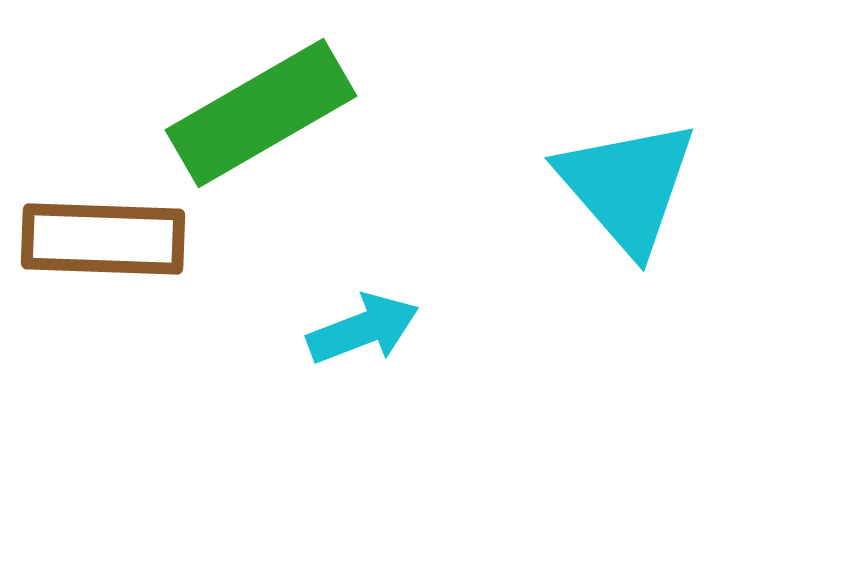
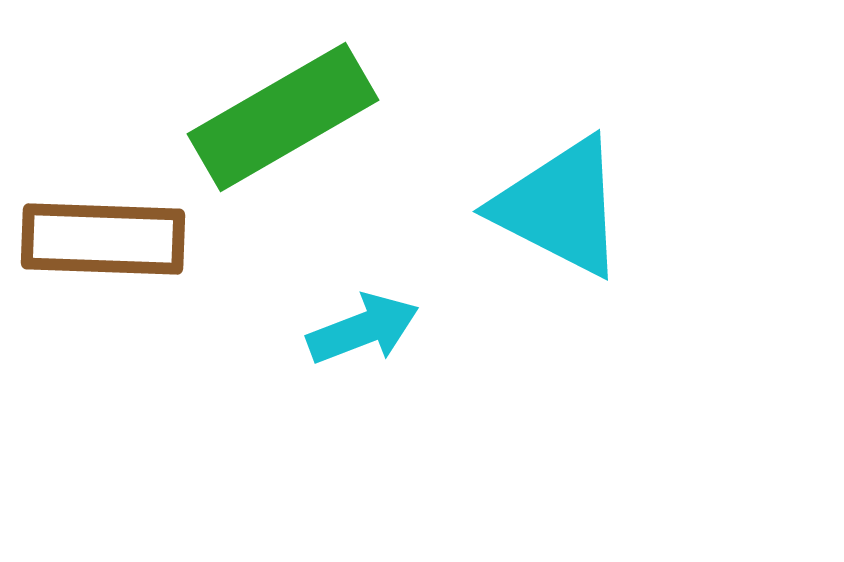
green rectangle: moved 22 px right, 4 px down
cyan triangle: moved 67 px left, 21 px down; rotated 22 degrees counterclockwise
